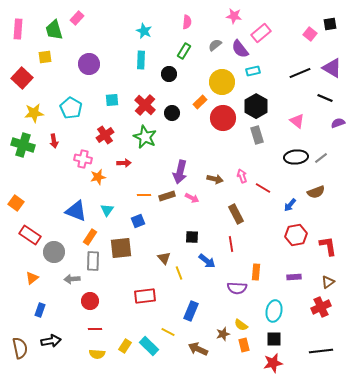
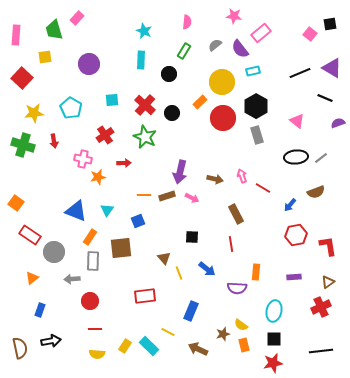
pink rectangle at (18, 29): moved 2 px left, 6 px down
blue arrow at (207, 261): moved 8 px down
